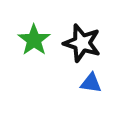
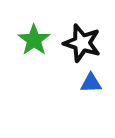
blue triangle: rotated 10 degrees counterclockwise
